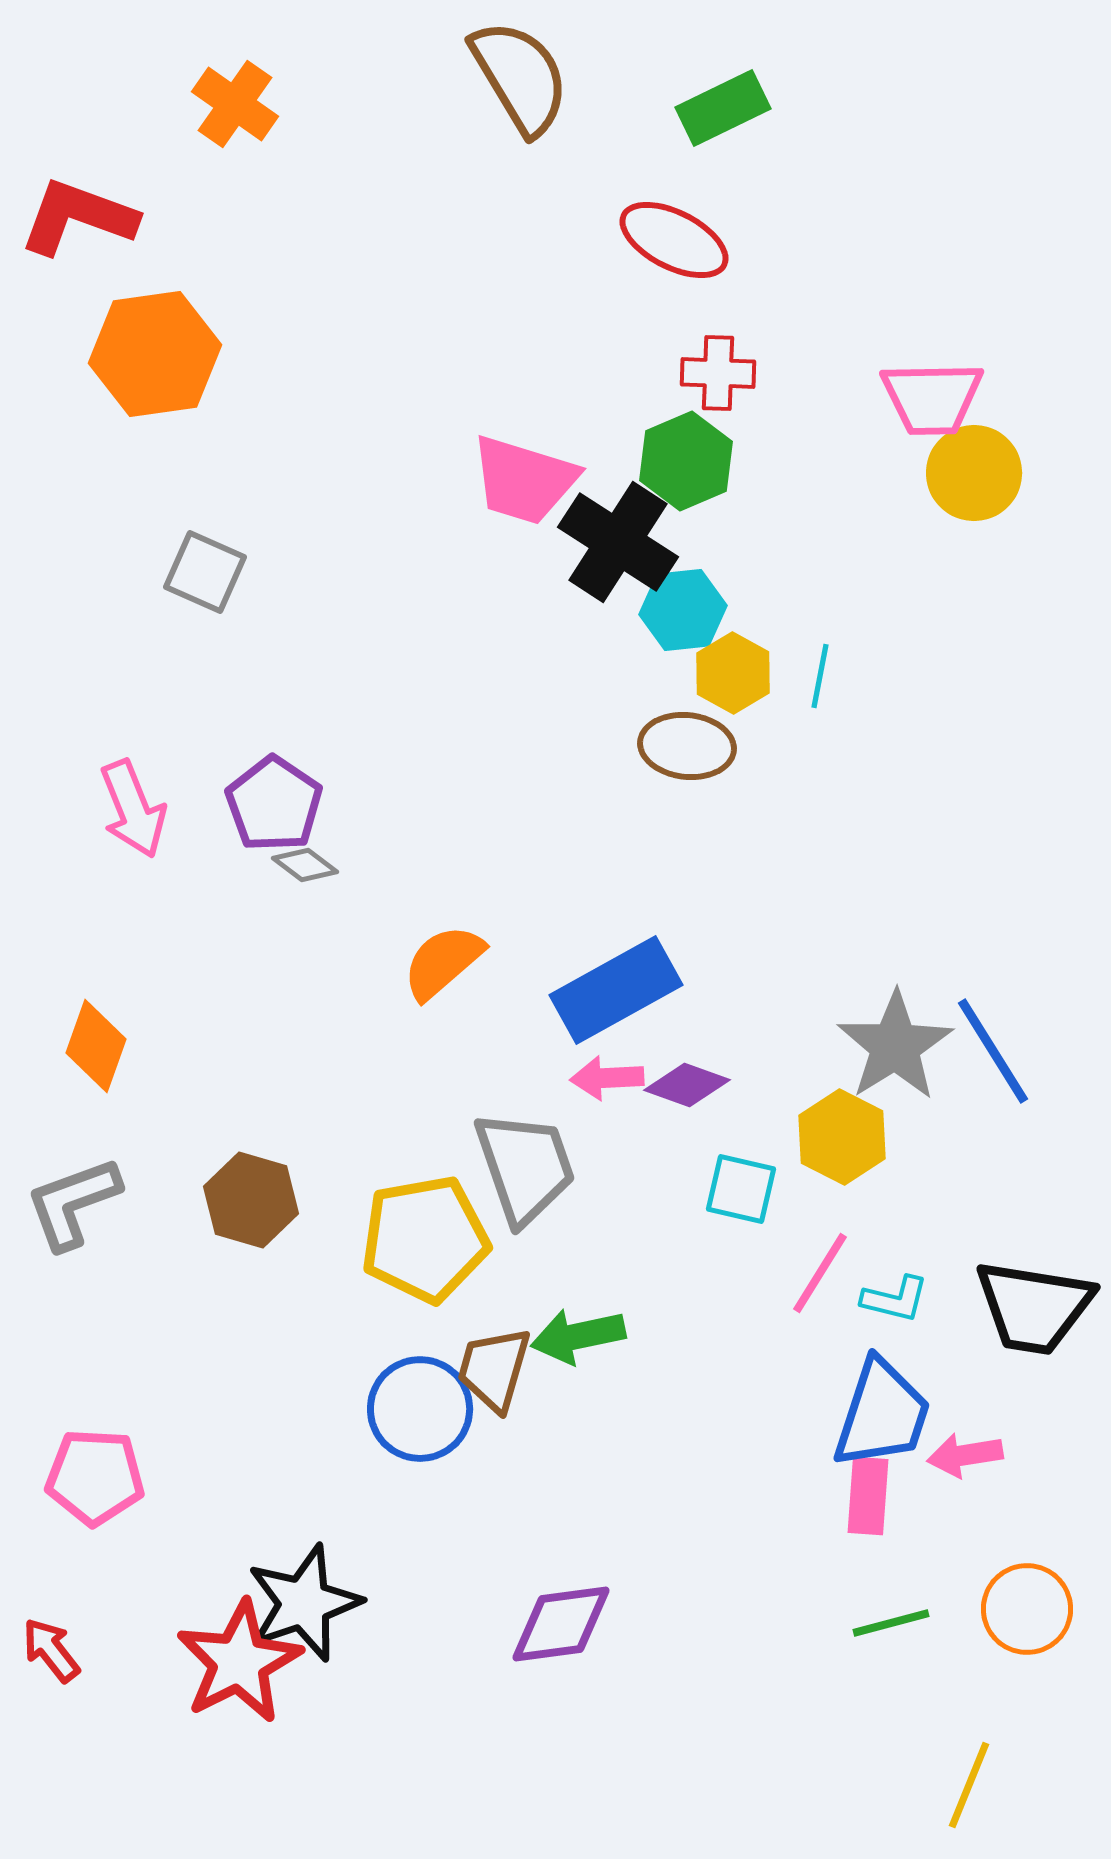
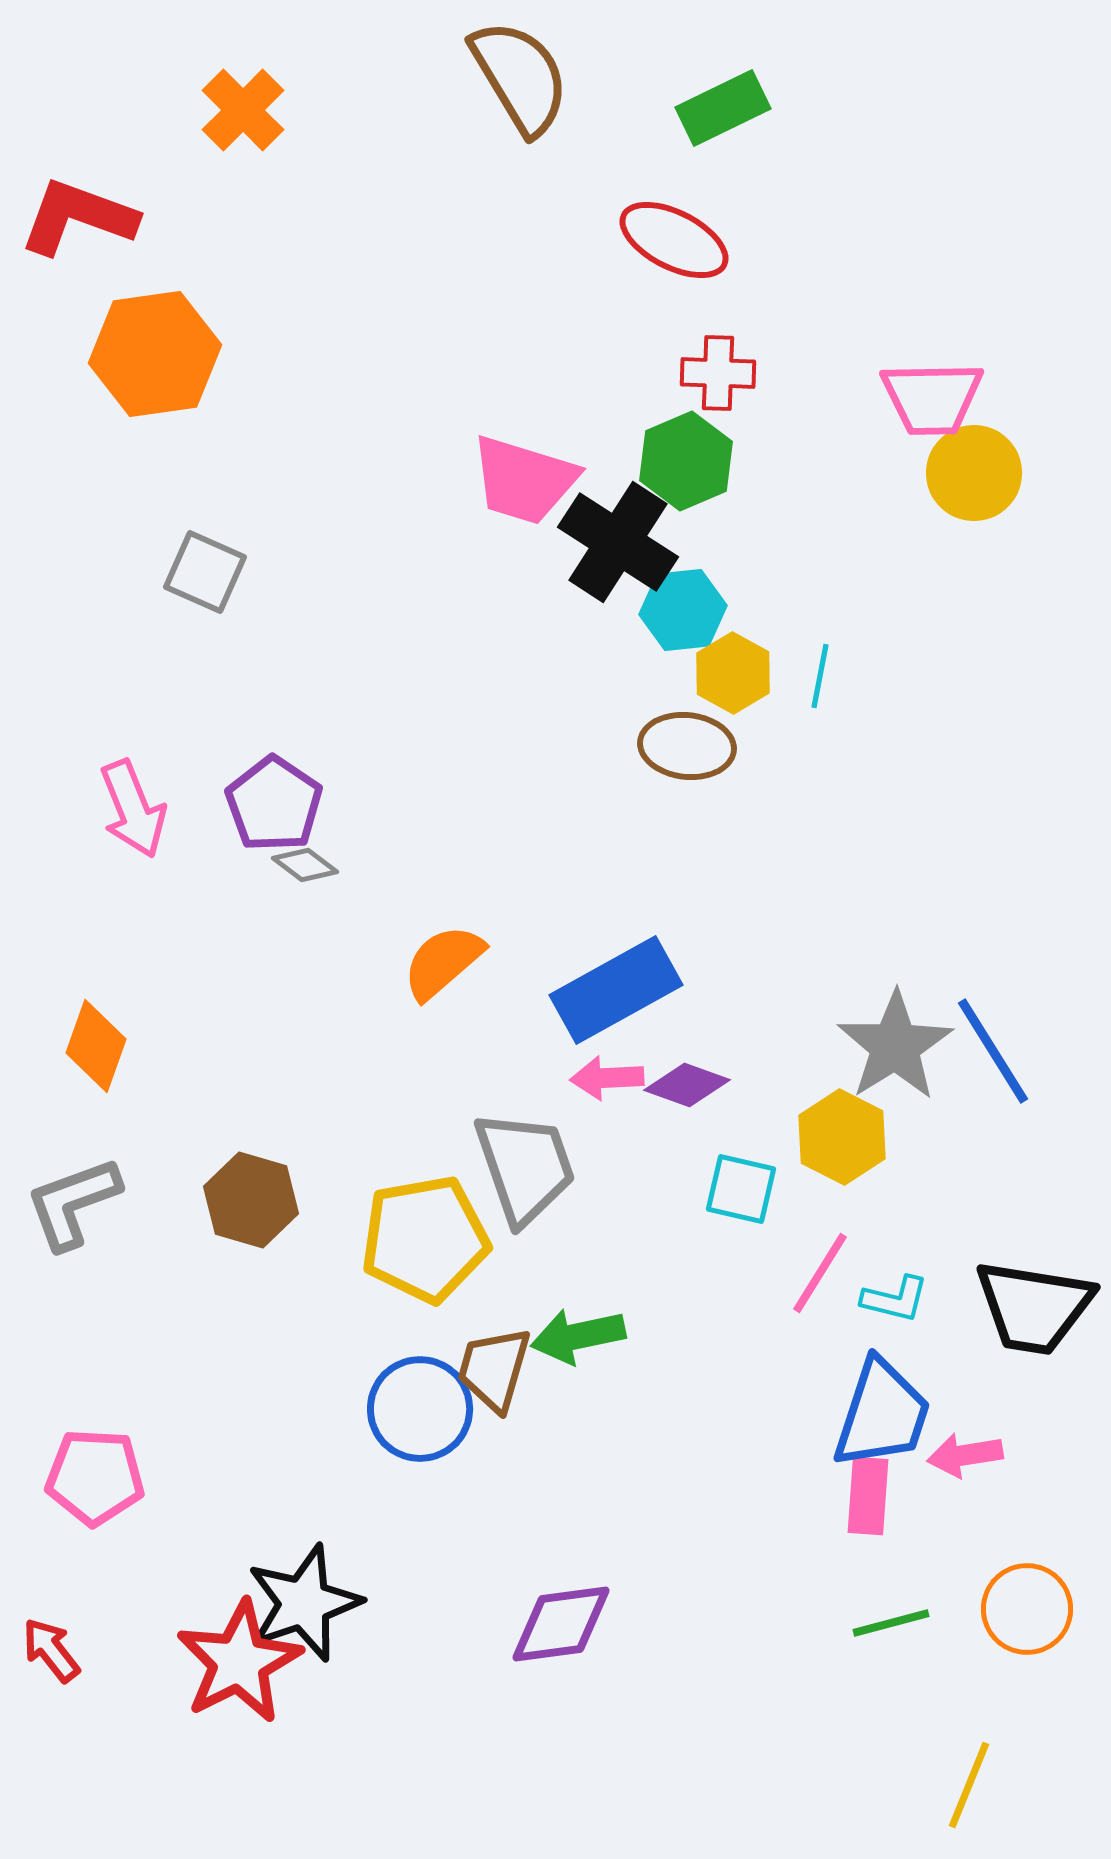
orange cross at (235, 104): moved 8 px right, 6 px down; rotated 10 degrees clockwise
